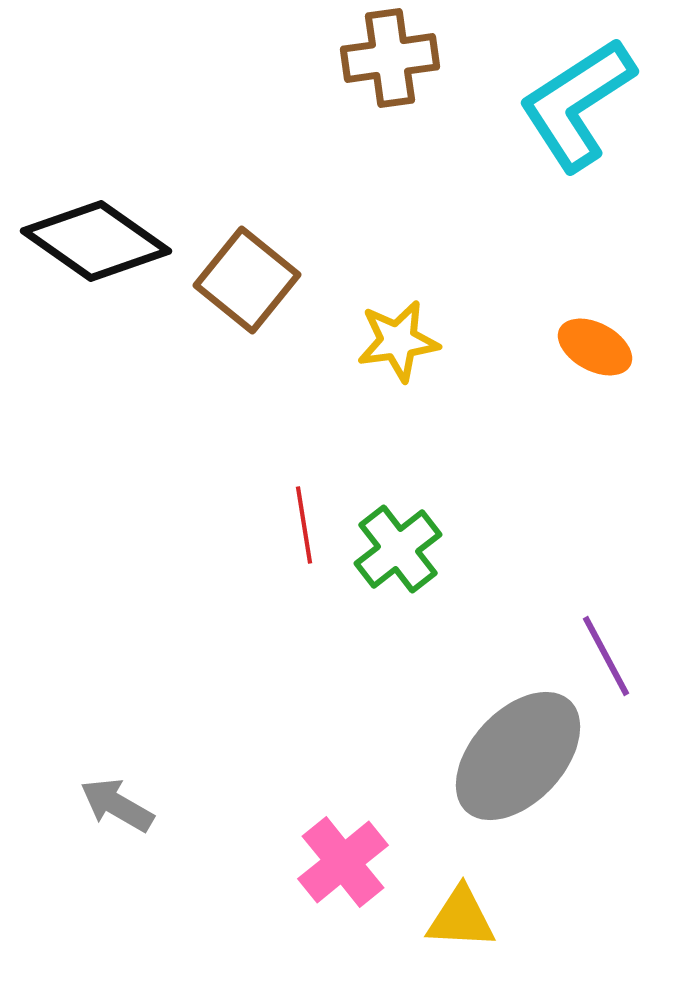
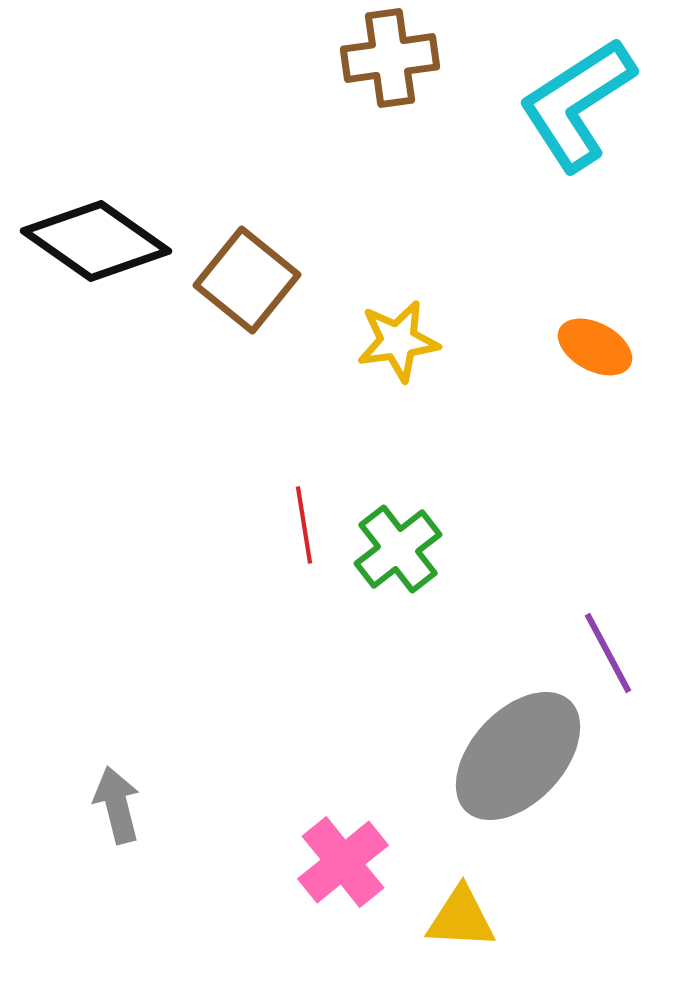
purple line: moved 2 px right, 3 px up
gray arrow: rotated 46 degrees clockwise
